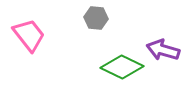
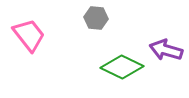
purple arrow: moved 3 px right
